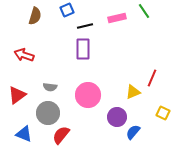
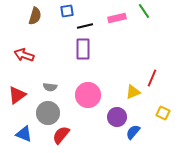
blue square: moved 1 px down; rotated 16 degrees clockwise
